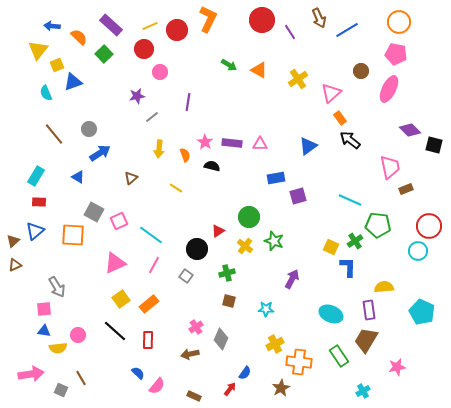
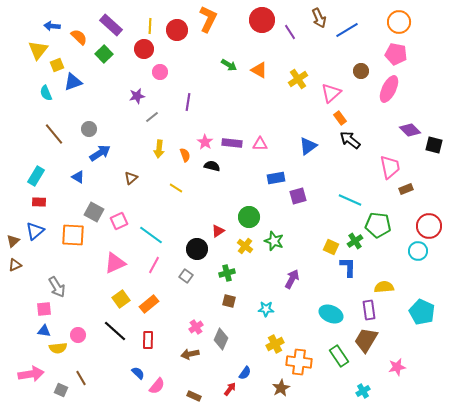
yellow line at (150, 26): rotated 63 degrees counterclockwise
